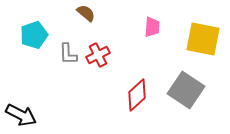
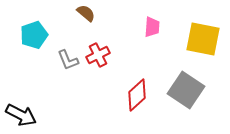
gray L-shape: moved 6 px down; rotated 20 degrees counterclockwise
